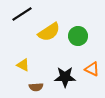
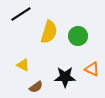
black line: moved 1 px left
yellow semicircle: rotated 40 degrees counterclockwise
brown semicircle: rotated 32 degrees counterclockwise
